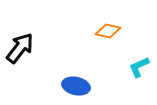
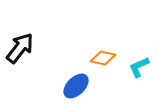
orange diamond: moved 5 px left, 27 px down
blue ellipse: rotated 56 degrees counterclockwise
